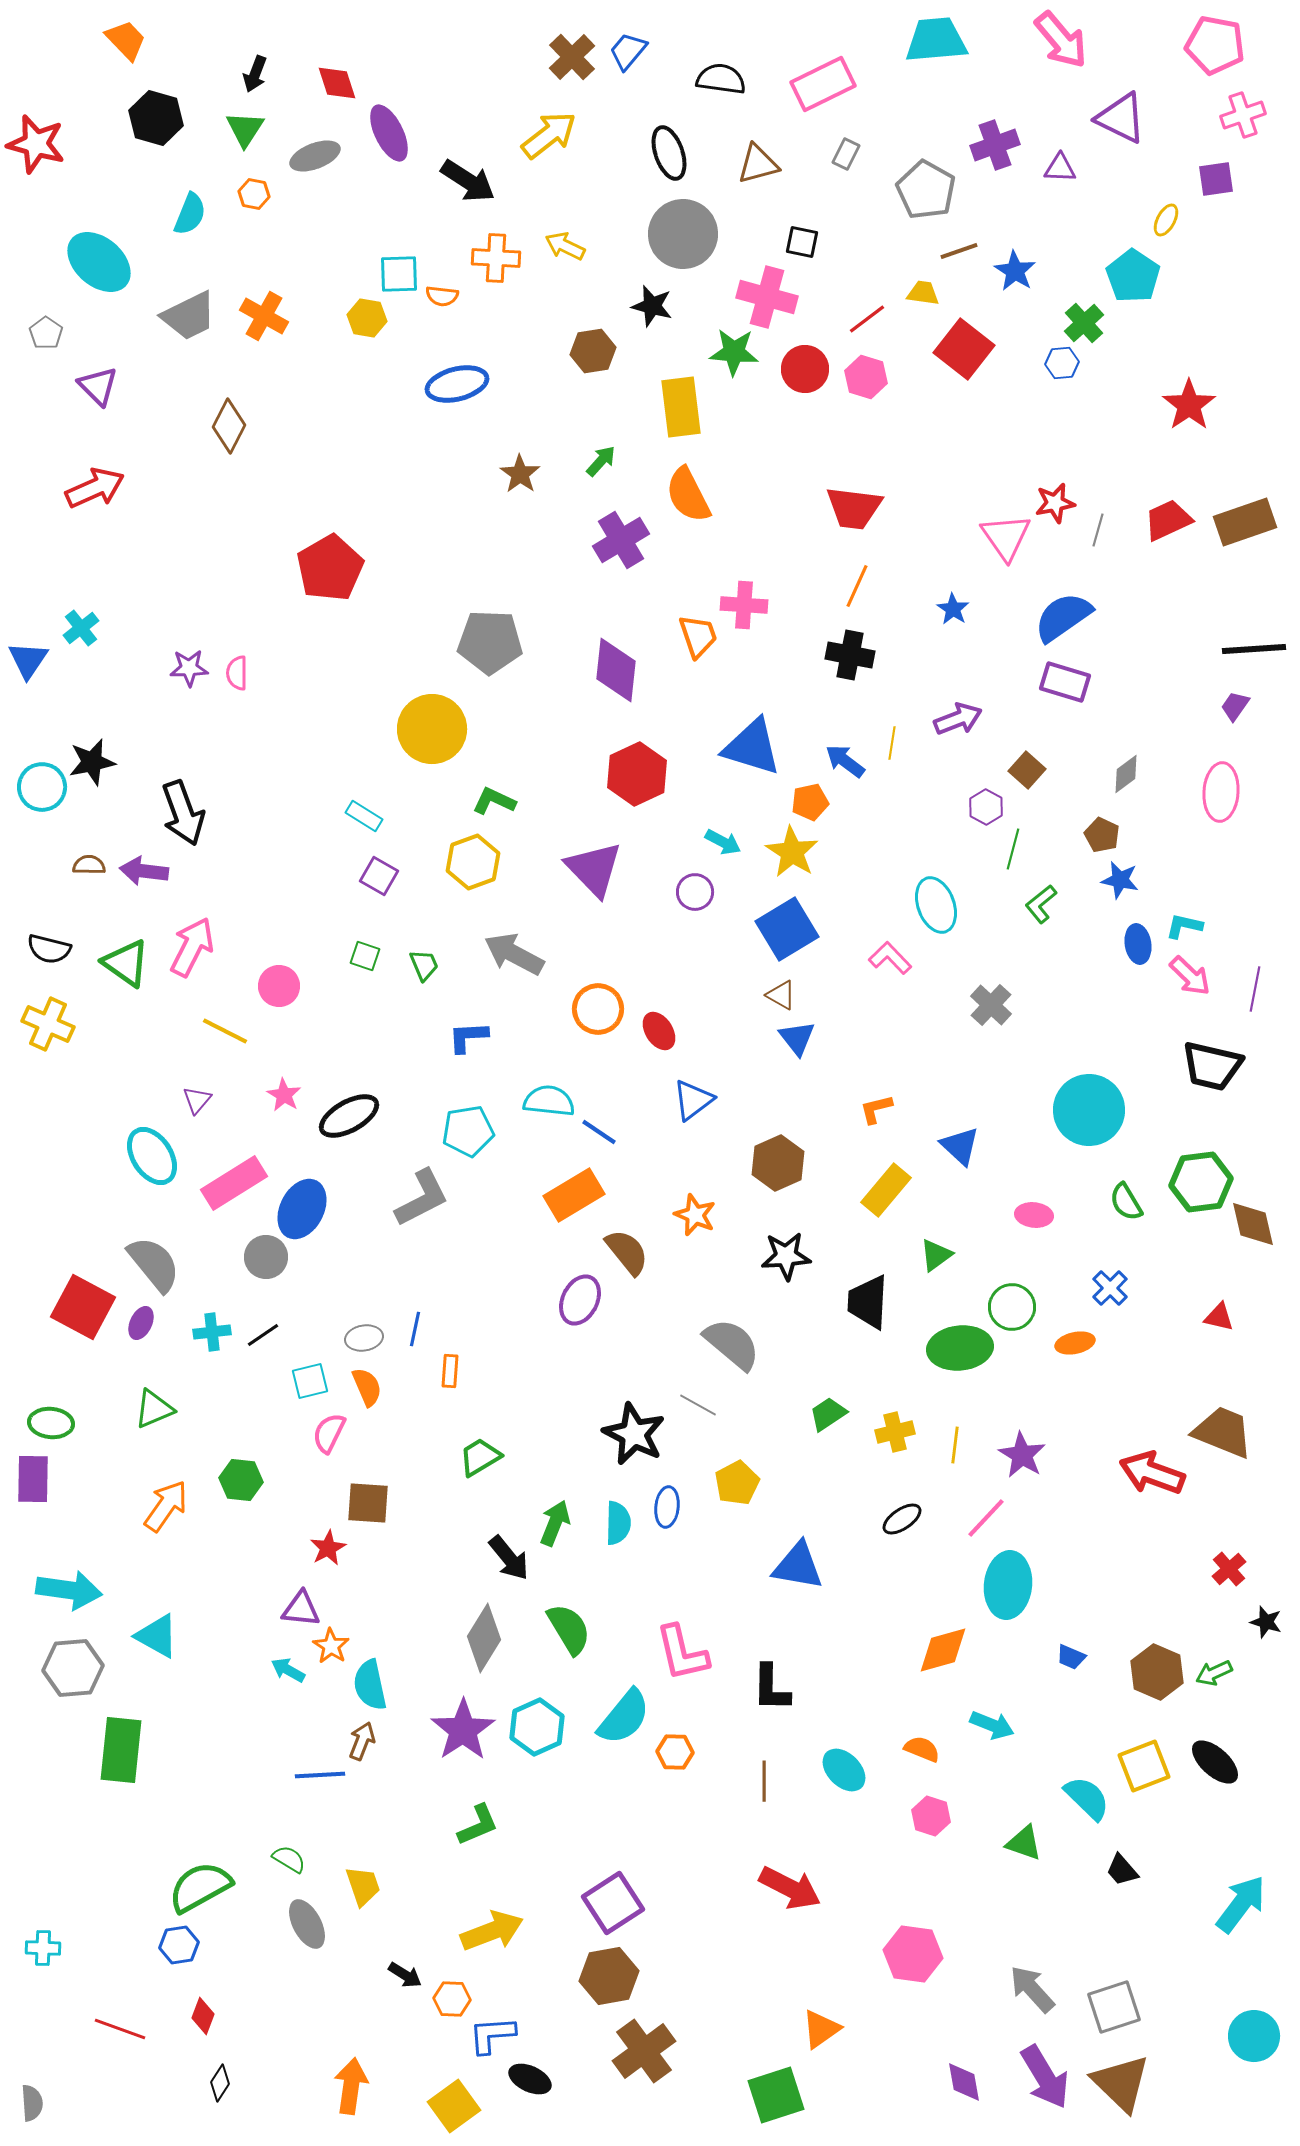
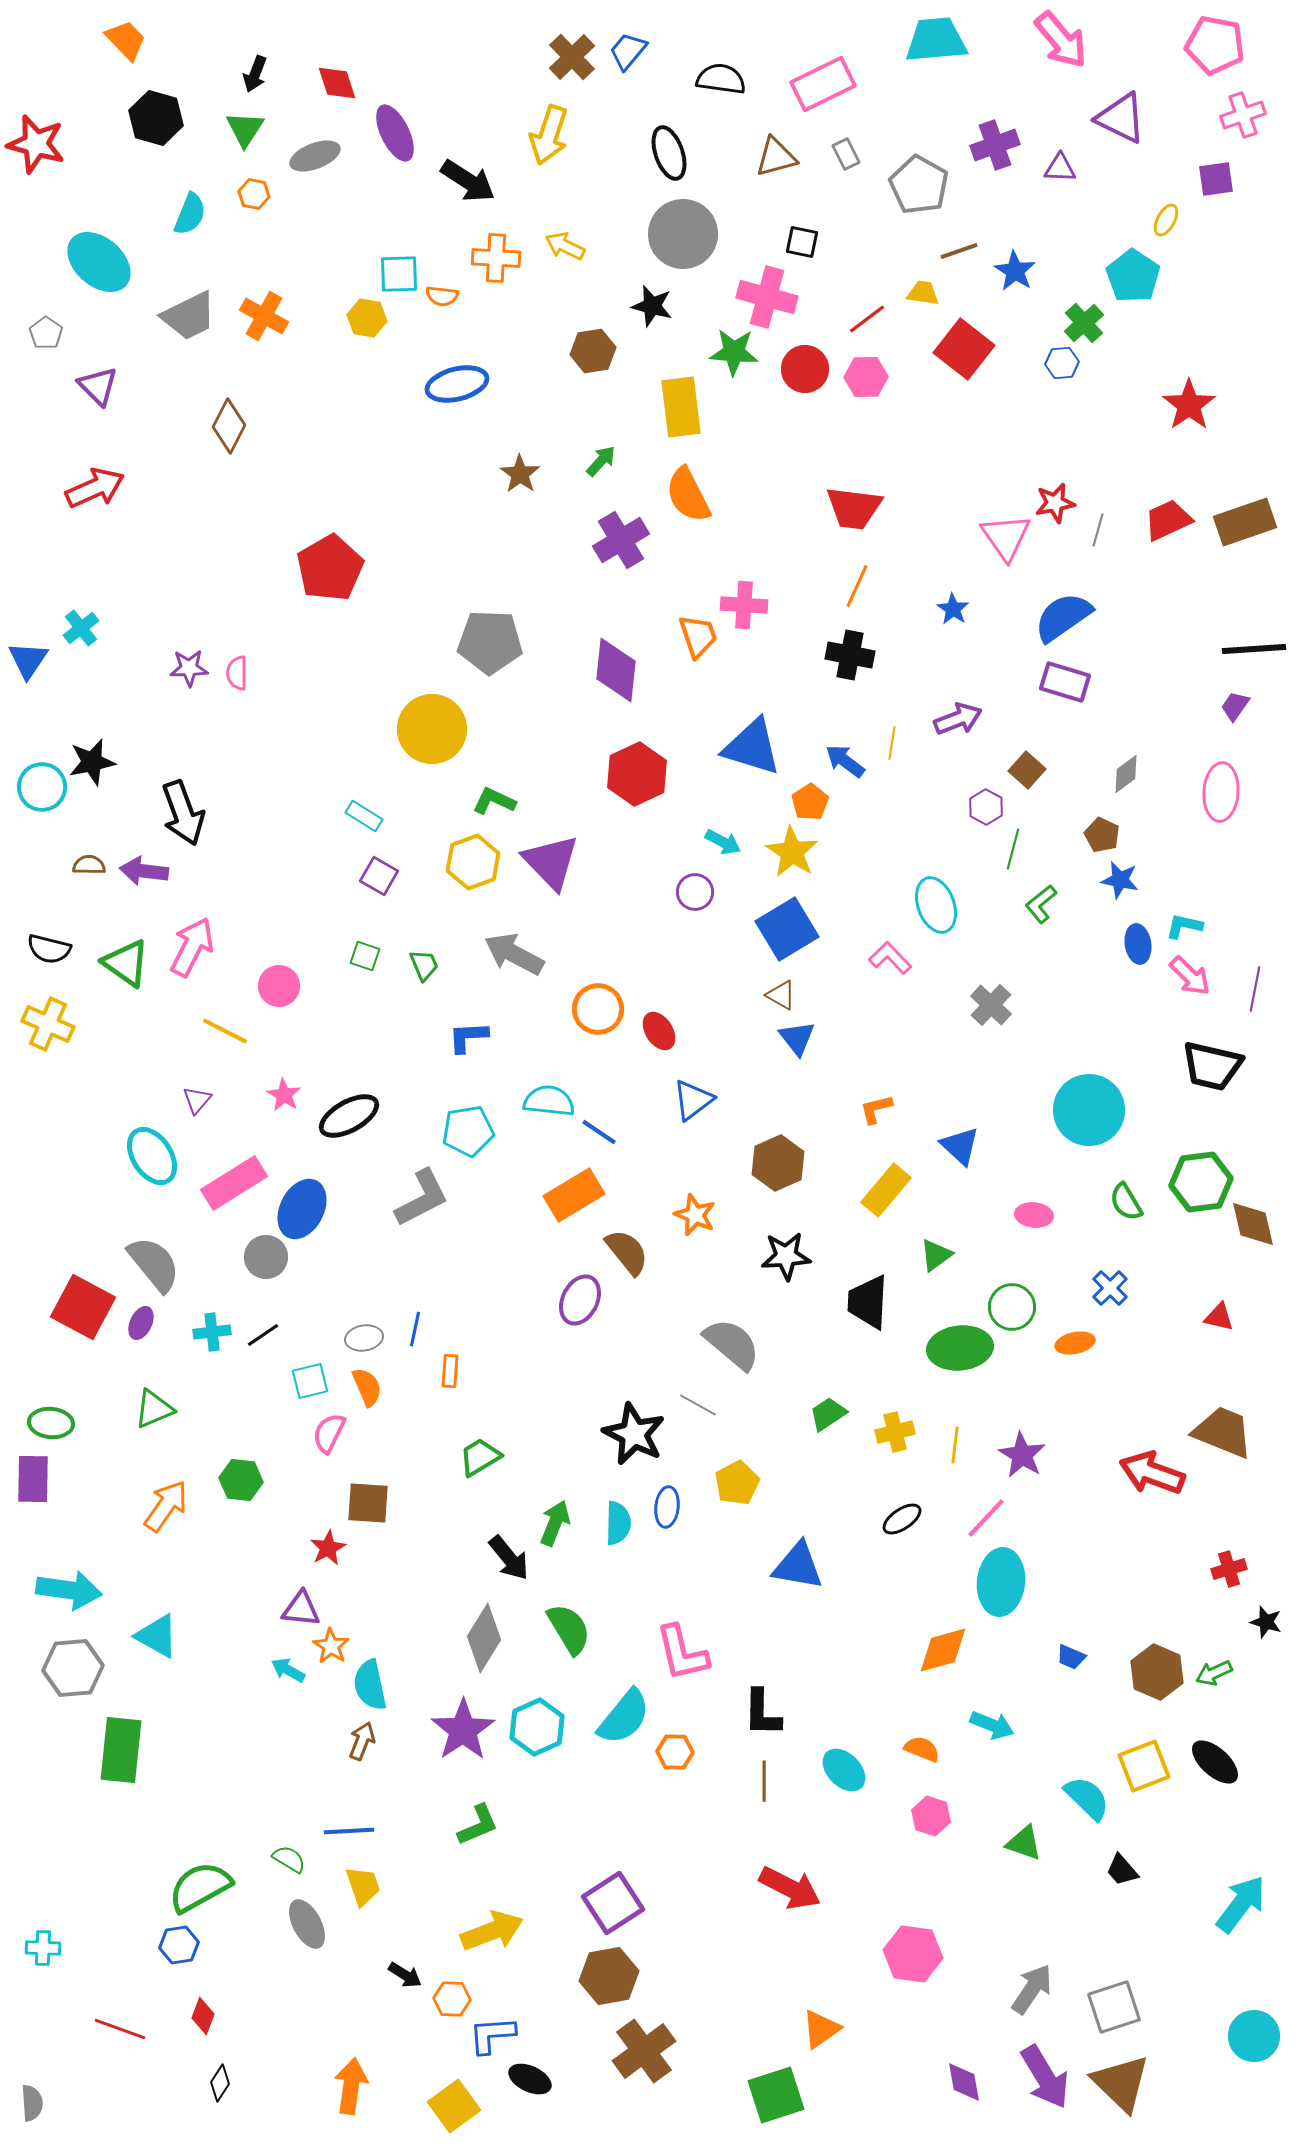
purple ellipse at (389, 133): moved 6 px right
yellow arrow at (549, 135): rotated 146 degrees clockwise
gray rectangle at (846, 154): rotated 52 degrees counterclockwise
brown triangle at (758, 164): moved 18 px right, 7 px up
gray pentagon at (926, 190): moved 7 px left, 5 px up
pink hexagon at (866, 377): rotated 18 degrees counterclockwise
orange pentagon at (810, 802): rotated 21 degrees counterclockwise
purple triangle at (594, 869): moved 43 px left, 7 px up
red cross at (1229, 1569): rotated 24 degrees clockwise
cyan ellipse at (1008, 1585): moved 7 px left, 3 px up
black L-shape at (771, 1688): moved 9 px left, 25 px down
blue line at (320, 1775): moved 29 px right, 56 px down
gray arrow at (1032, 1989): rotated 76 degrees clockwise
